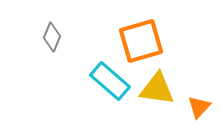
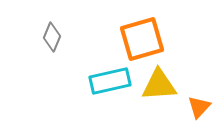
orange square: moved 1 px right, 2 px up
cyan rectangle: rotated 54 degrees counterclockwise
yellow triangle: moved 2 px right, 4 px up; rotated 12 degrees counterclockwise
